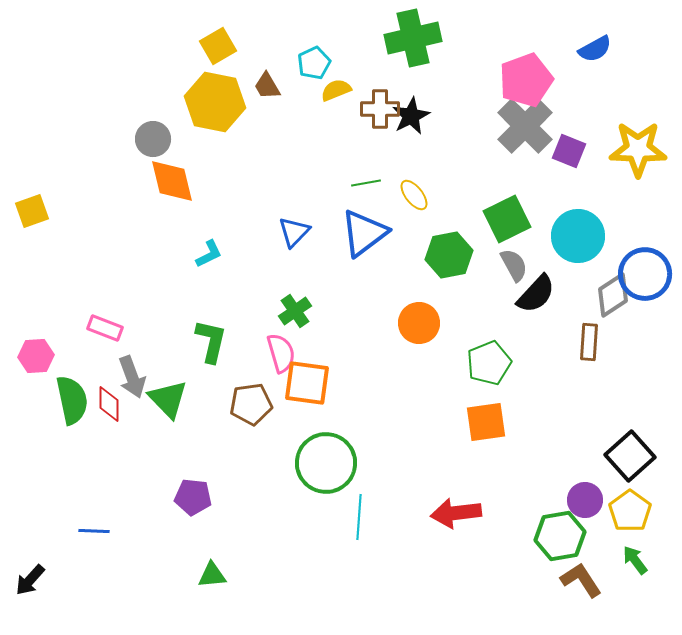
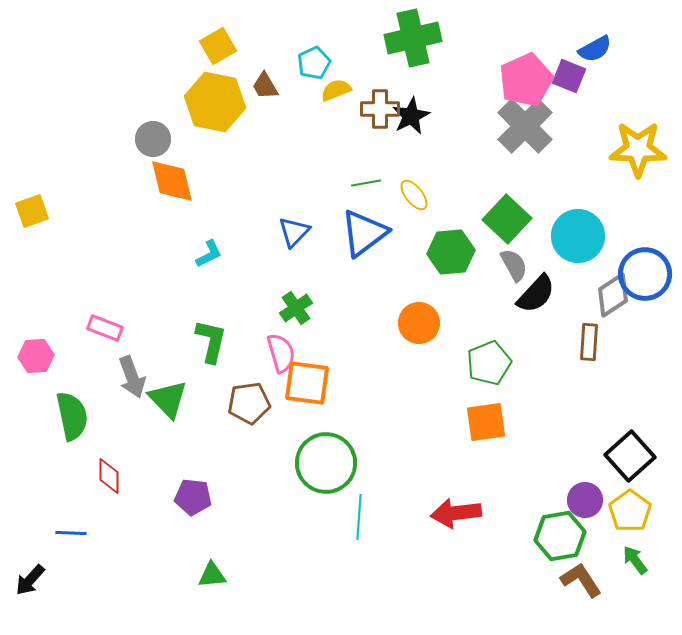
pink pentagon at (526, 80): rotated 4 degrees counterclockwise
brown trapezoid at (267, 86): moved 2 px left
purple square at (569, 151): moved 75 px up
green square at (507, 219): rotated 21 degrees counterclockwise
green hexagon at (449, 255): moved 2 px right, 3 px up; rotated 6 degrees clockwise
green cross at (295, 311): moved 1 px right, 3 px up
green semicircle at (72, 400): moved 16 px down
red diamond at (109, 404): moved 72 px down
brown pentagon at (251, 404): moved 2 px left, 1 px up
blue line at (94, 531): moved 23 px left, 2 px down
